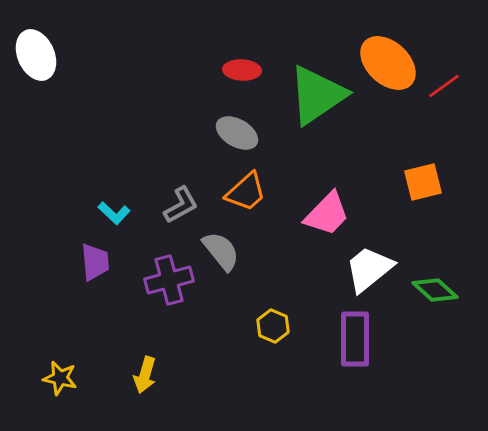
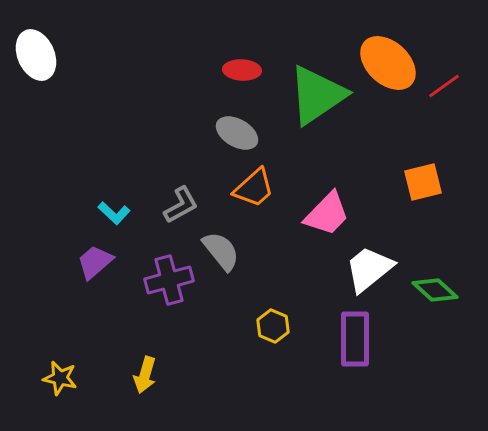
orange trapezoid: moved 8 px right, 4 px up
purple trapezoid: rotated 126 degrees counterclockwise
